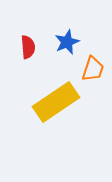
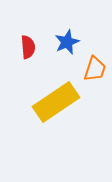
orange trapezoid: moved 2 px right
